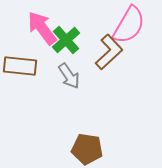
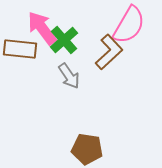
green cross: moved 2 px left
brown rectangle: moved 17 px up
